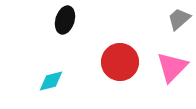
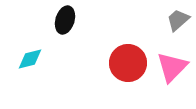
gray trapezoid: moved 1 px left, 1 px down
red circle: moved 8 px right, 1 px down
cyan diamond: moved 21 px left, 22 px up
